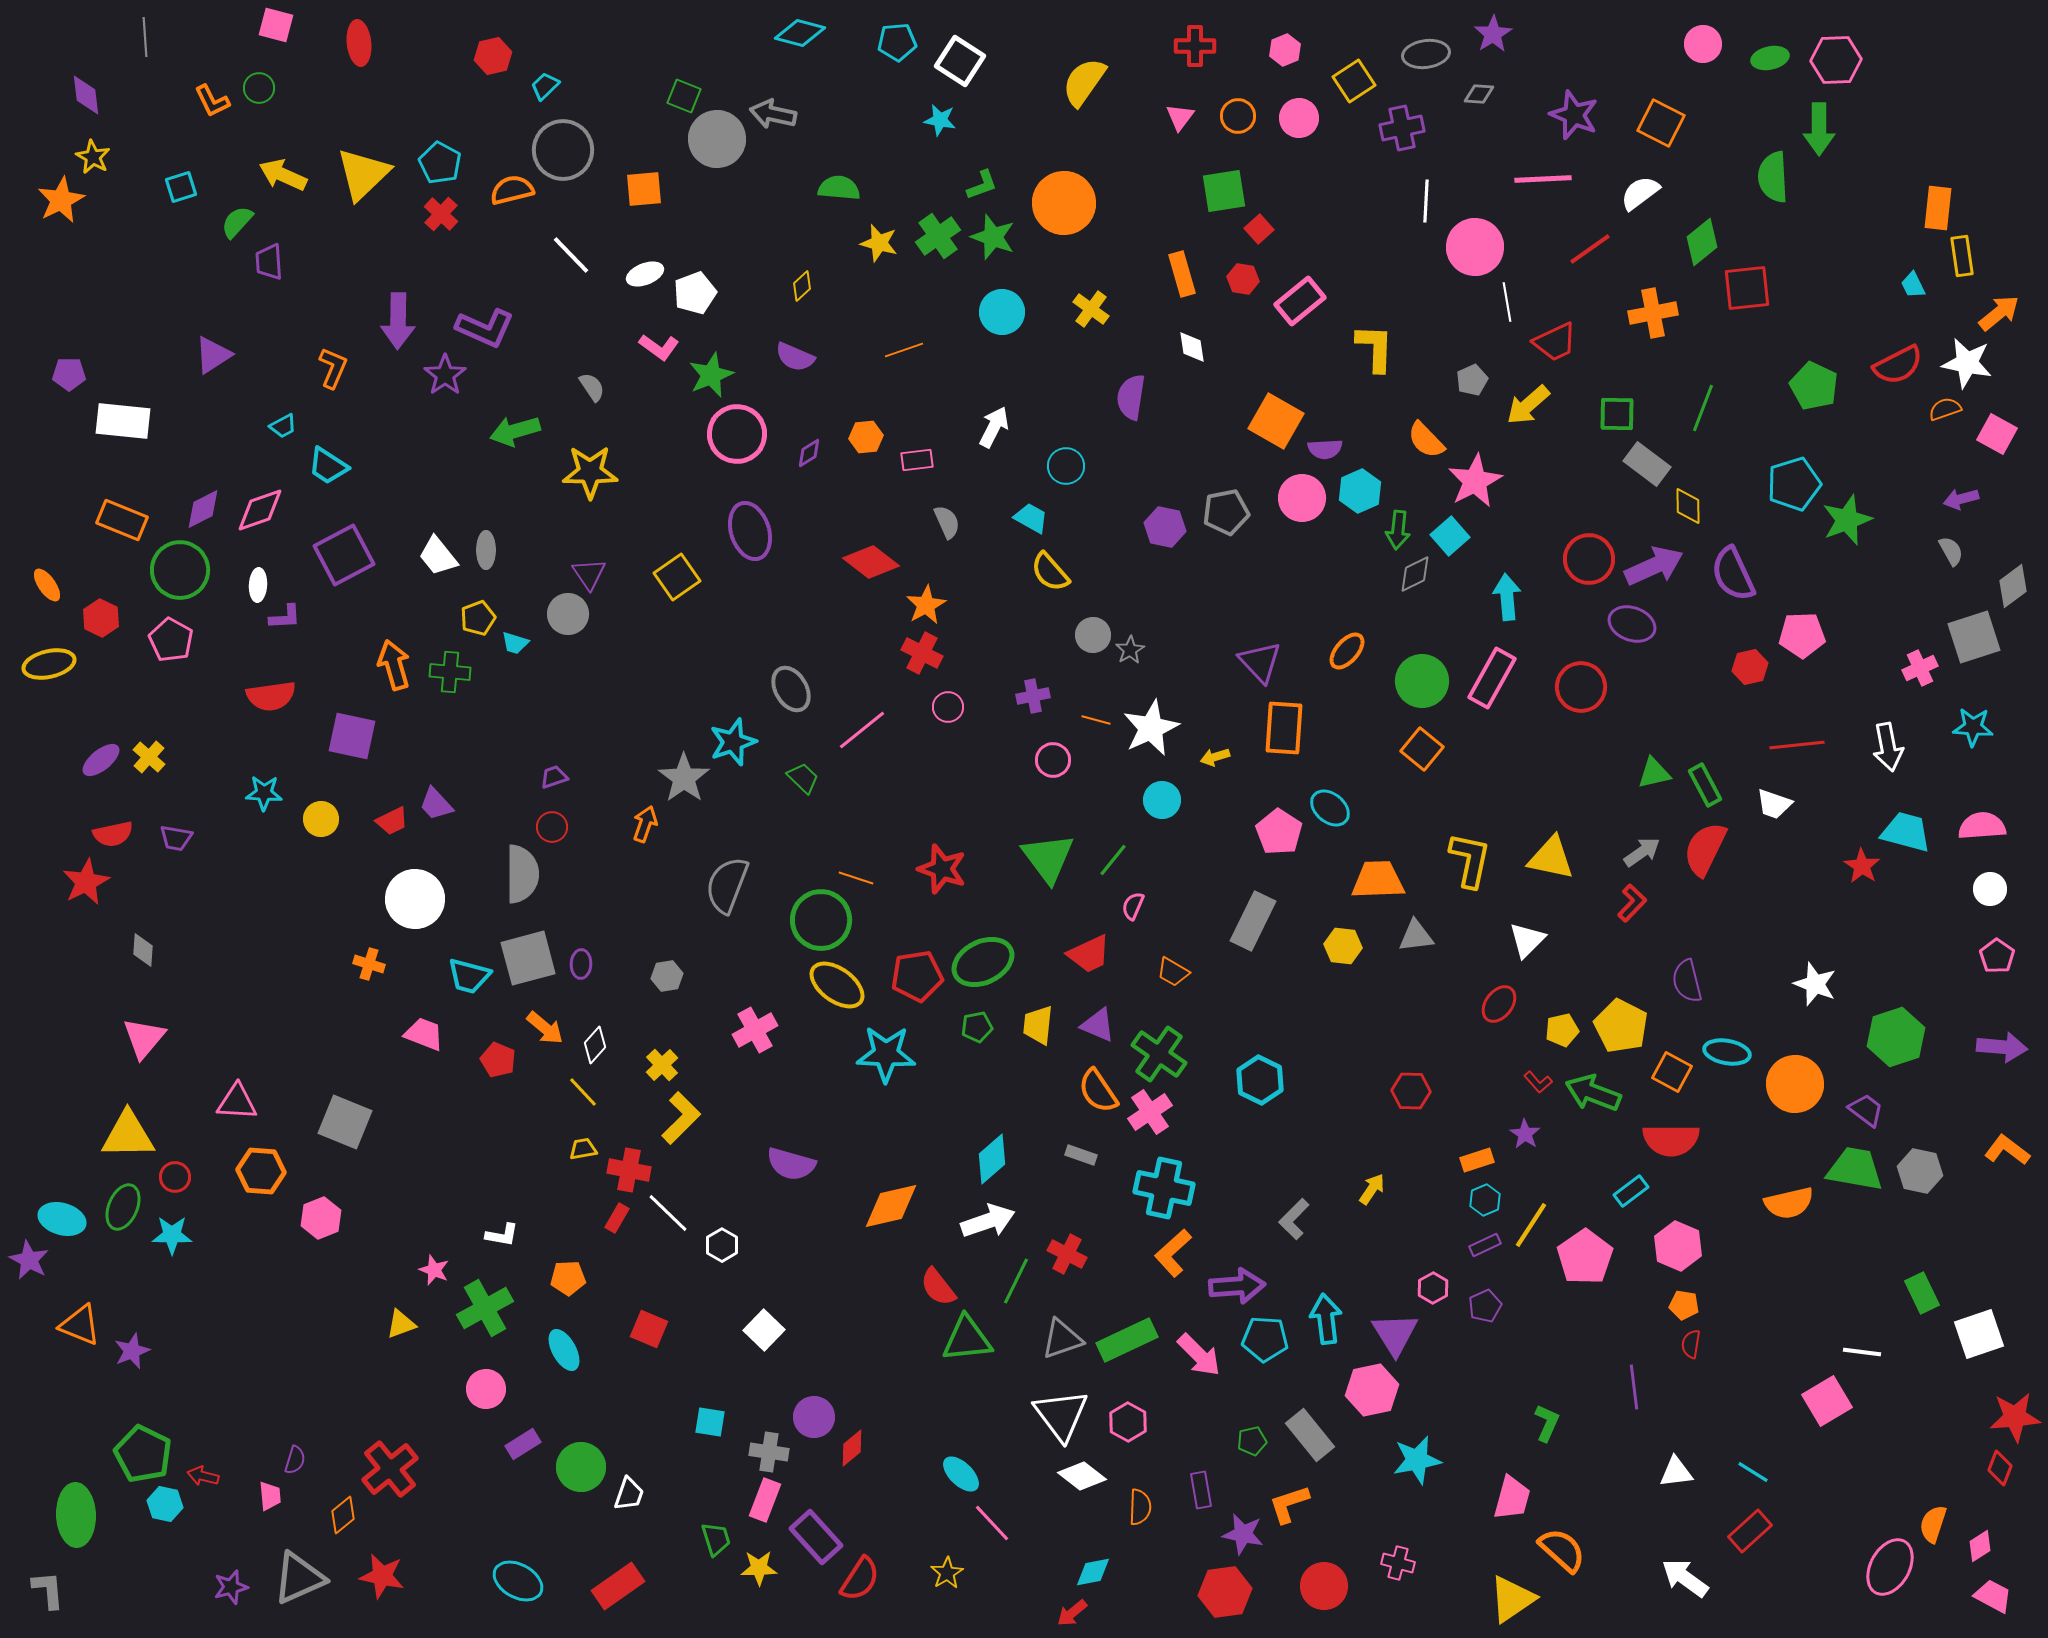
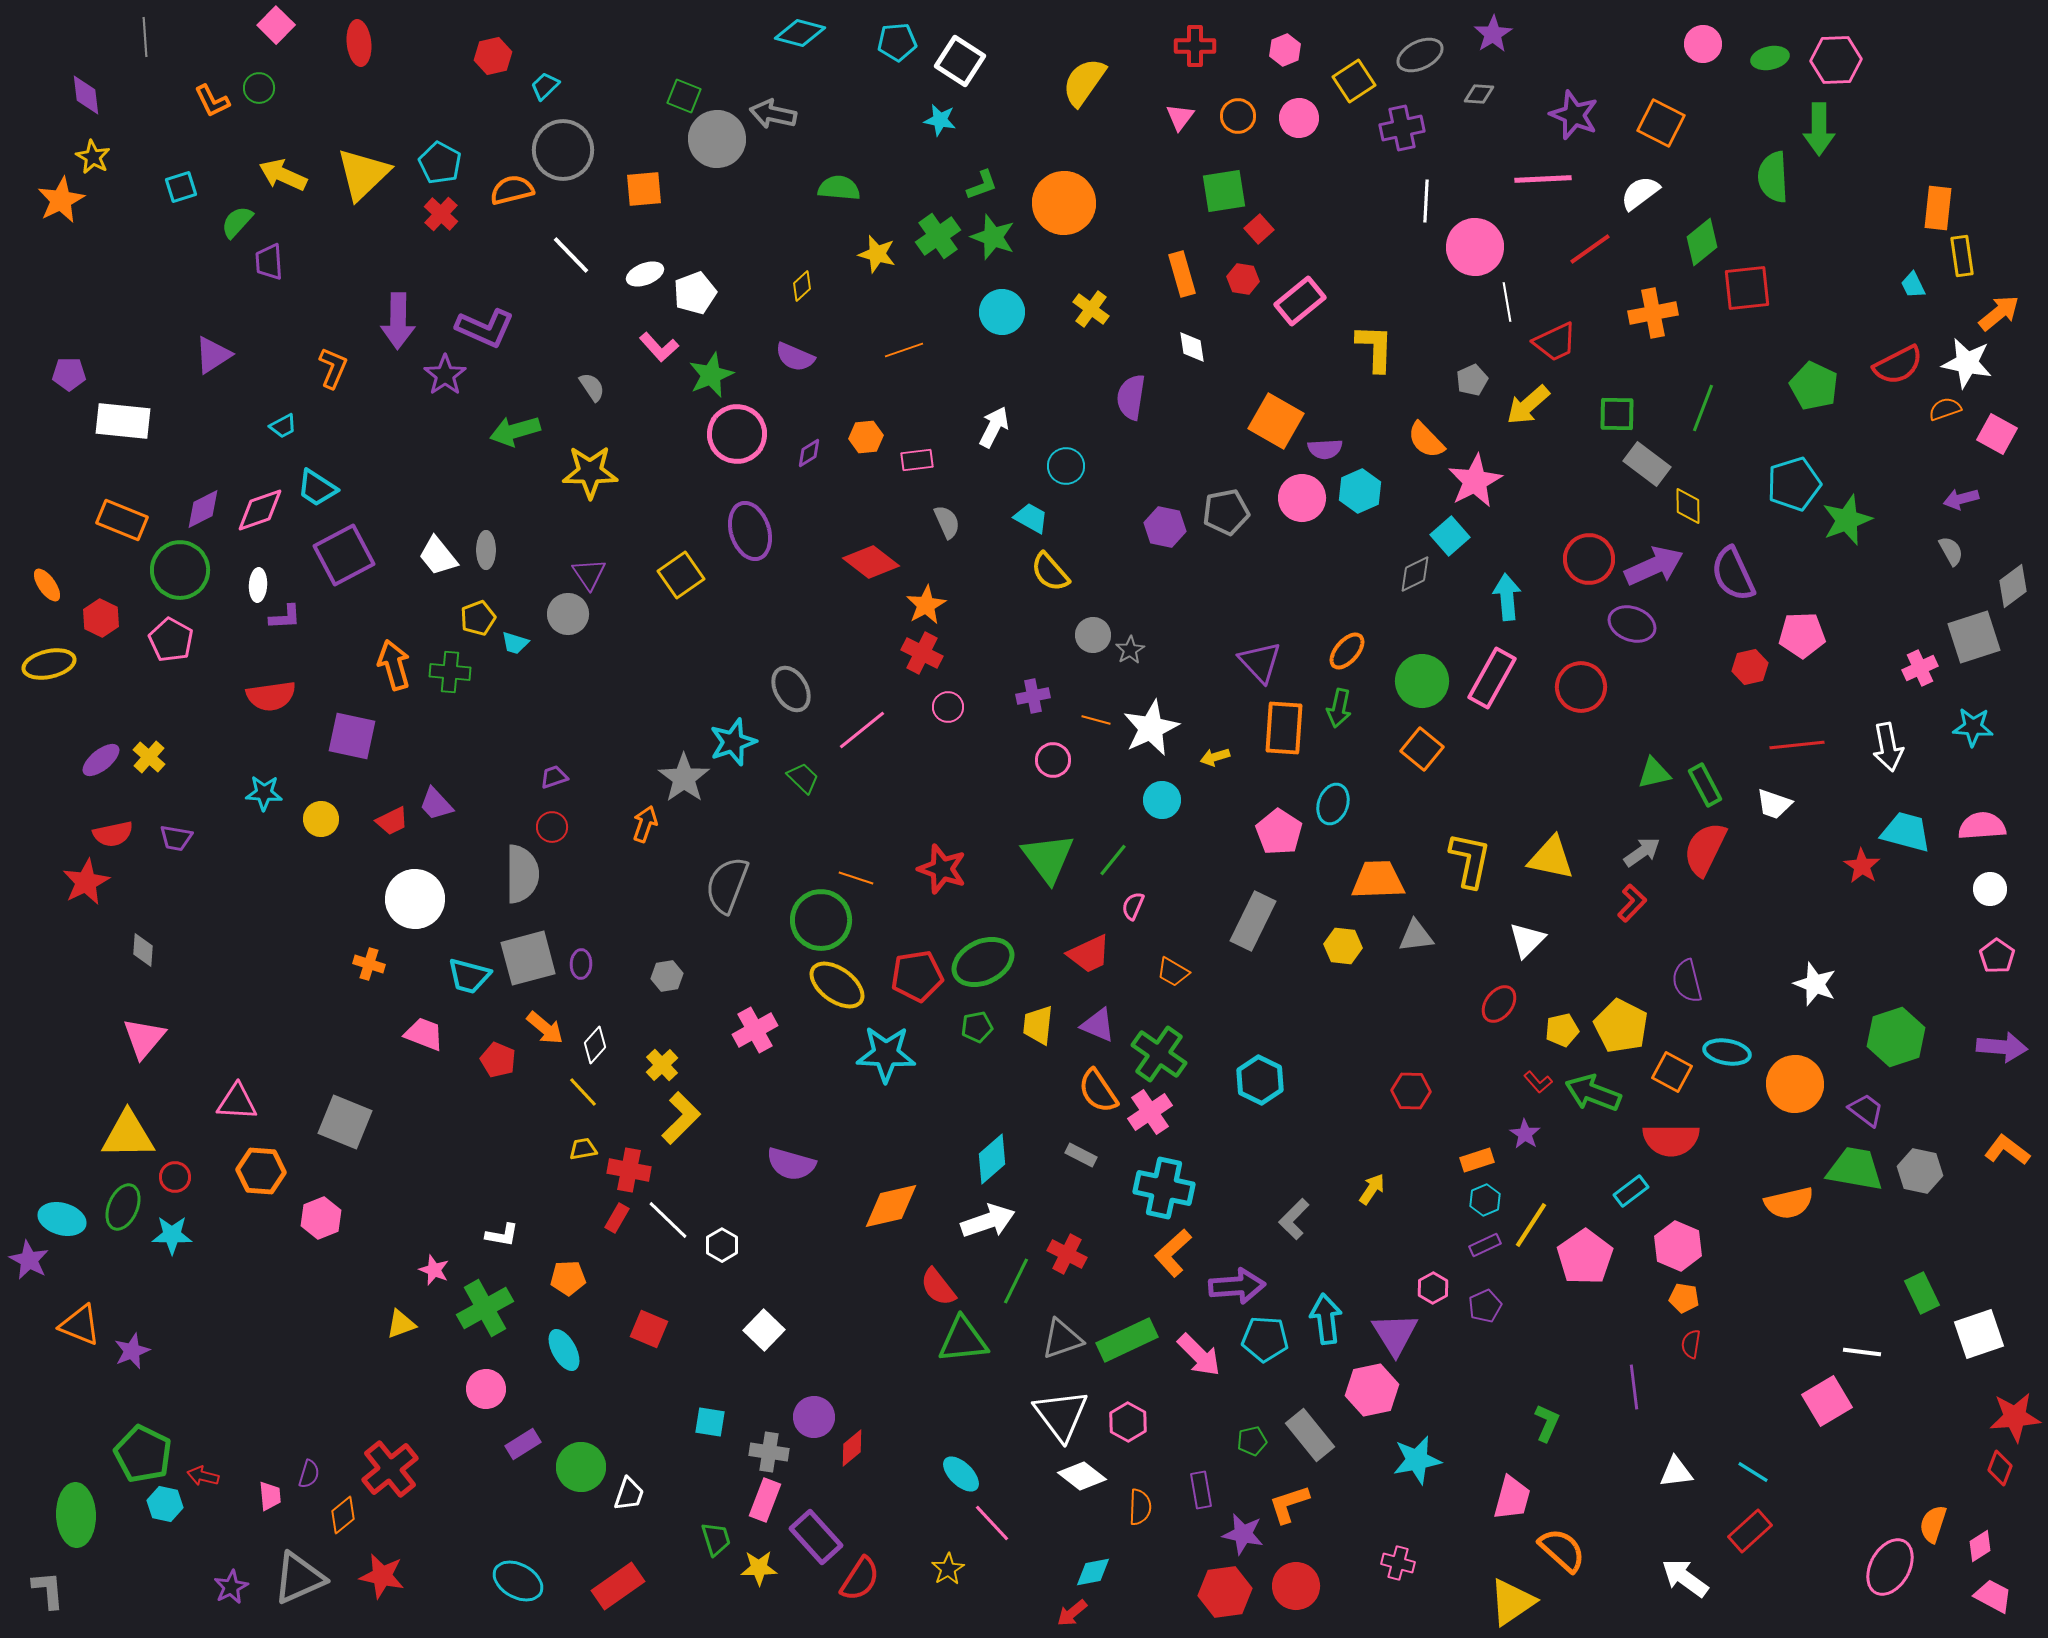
pink square at (276, 25): rotated 30 degrees clockwise
gray ellipse at (1426, 54): moved 6 px left, 1 px down; rotated 18 degrees counterclockwise
yellow star at (879, 243): moved 2 px left, 11 px down
pink L-shape at (659, 347): rotated 12 degrees clockwise
cyan trapezoid at (328, 466): moved 11 px left, 22 px down
green arrow at (1398, 530): moved 59 px left, 178 px down; rotated 6 degrees clockwise
yellow square at (677, 577): moved 4 px right, 2 px up
cyan ellipse at (1330, 808): moved 3 px right, 4 px up; rotated 69 degrees clockwise
gray rectangle at (1081, 1155): rotated 8 degrees clockwise
white line at (668, 1213): moved 7 px down
orange pentagon at (1684, 1305): moved 7 px up
green triangle at (967, 1339): moved 4 px left, 1 px down
purple semicircle at (295, 1460): moved 14 px right, 14 px down
yellow star at (947, 1573): moved 1 px right, 4 px up
red circle at (1324, 1586): moved 28 px left
purple star at (231, 1587): rotated 12 degrees counterclockwise
yellow triangle at (1512, 1599): moved 3 px down
